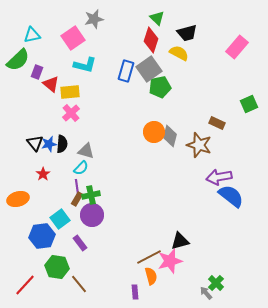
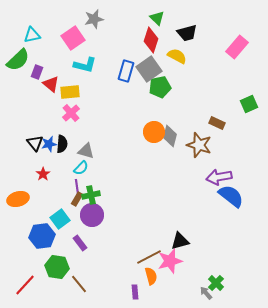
yellow semicircle at (179, 53): moved 2 px left, 3 px down
